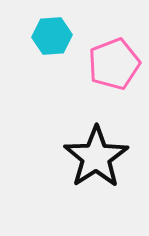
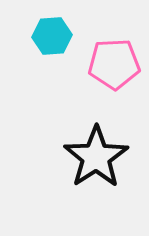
pink pentagon: rotated 18 degrees clockwise
